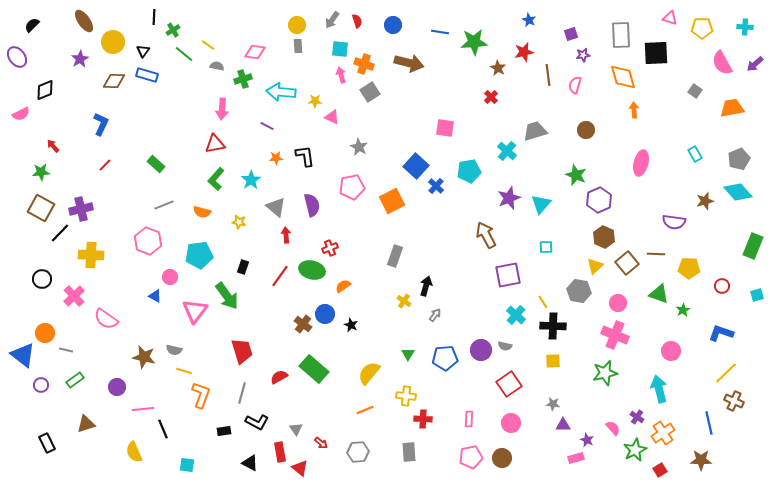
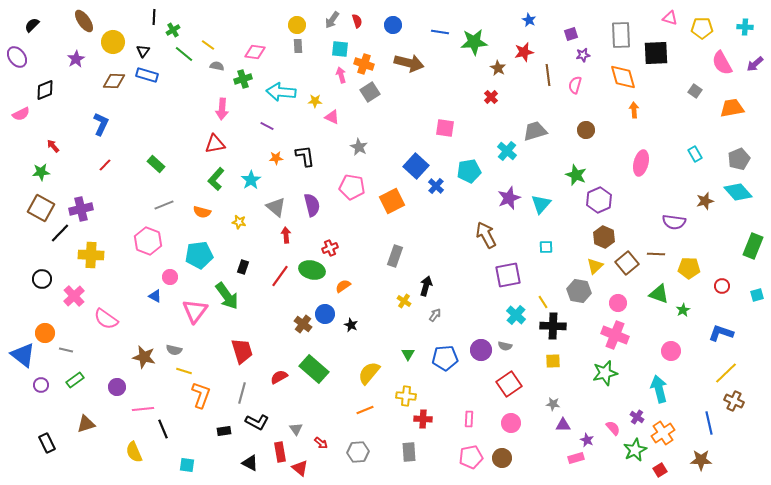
purple star at (80, 59): moved 4 px left
pink pentagon at (352, 187): rotated 20 degrees clockwise
